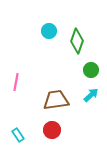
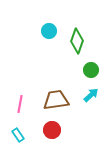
pink line: moved 4 px right, 22 px down
